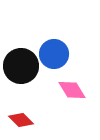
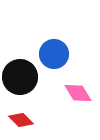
black circle: moved 1 px left, 11 px down
pink diamond: moved 6 px right, 3 px down
